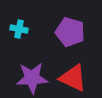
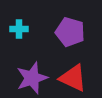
cyan cross: rotated 12 degrees counterclockwise
purple star: rotated 16 degrees counterclockwise
